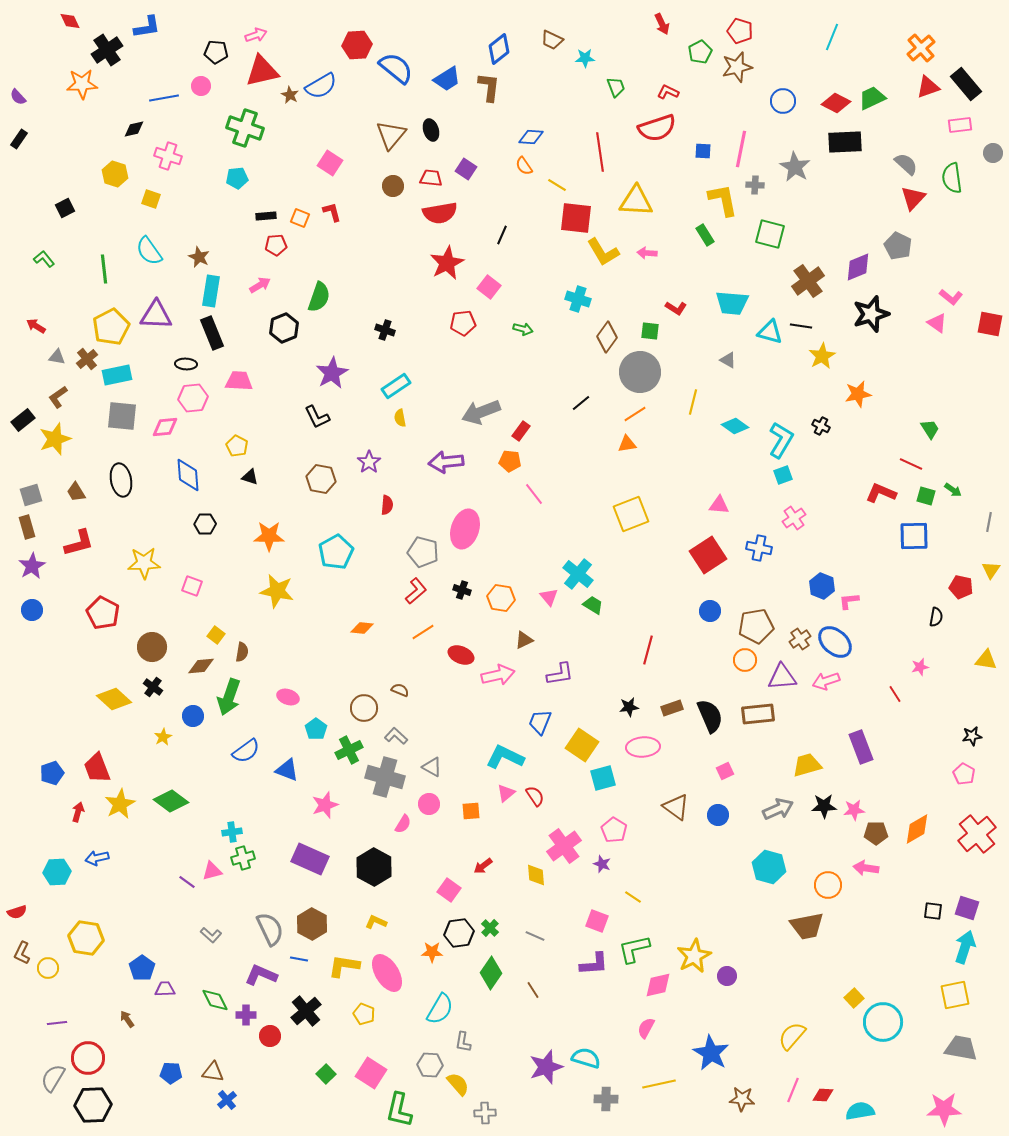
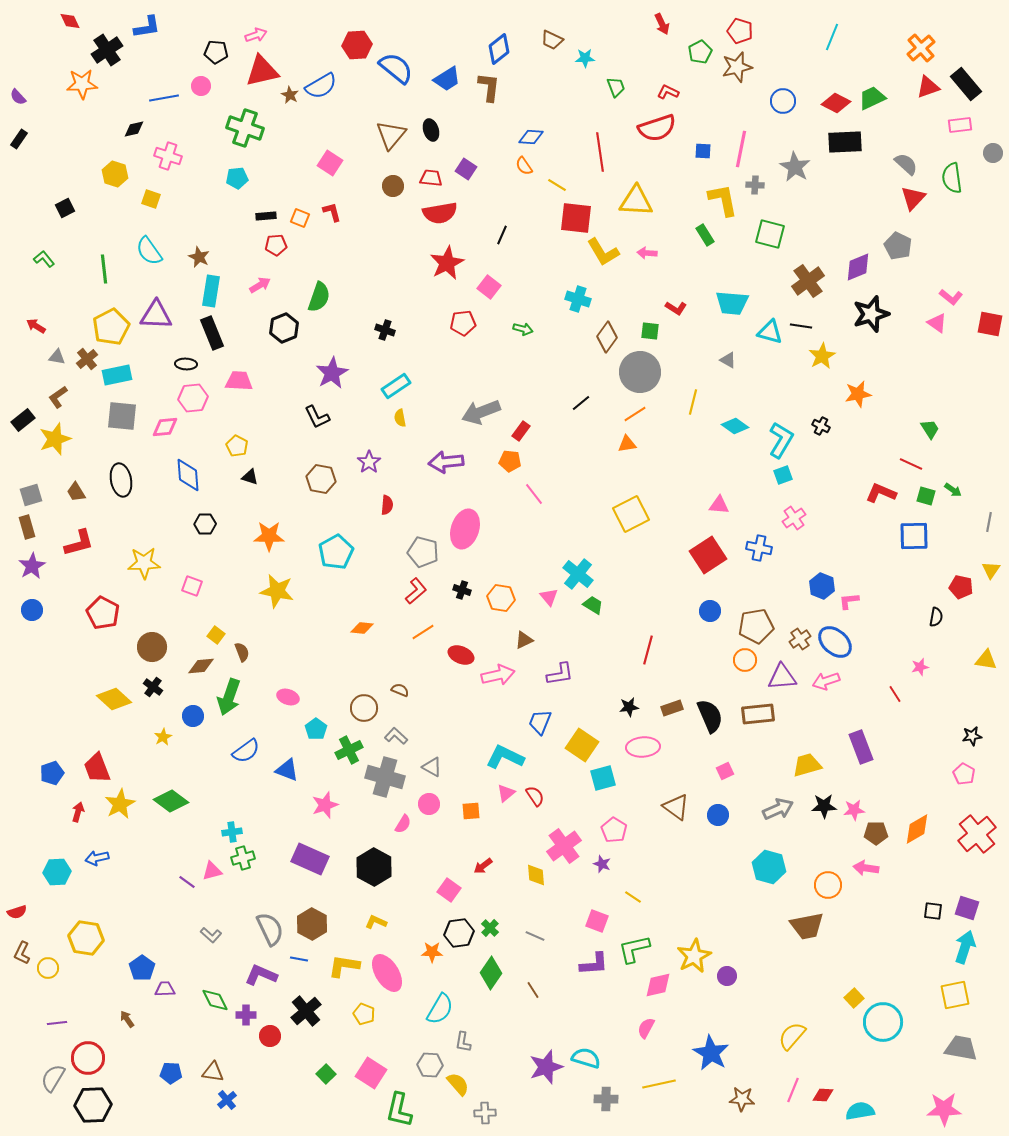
yellow square at (631, 514): rotated 6 degrees counterclockwise
brown semicircle at (242, 652): rotated 30 degrees counterclockwise
